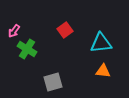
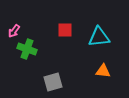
red square: rotated 35 degrees clockwise
cyan triangle: moved 2 px left, 6 px up
green cross: rotated 12 degrees counterclockwise
